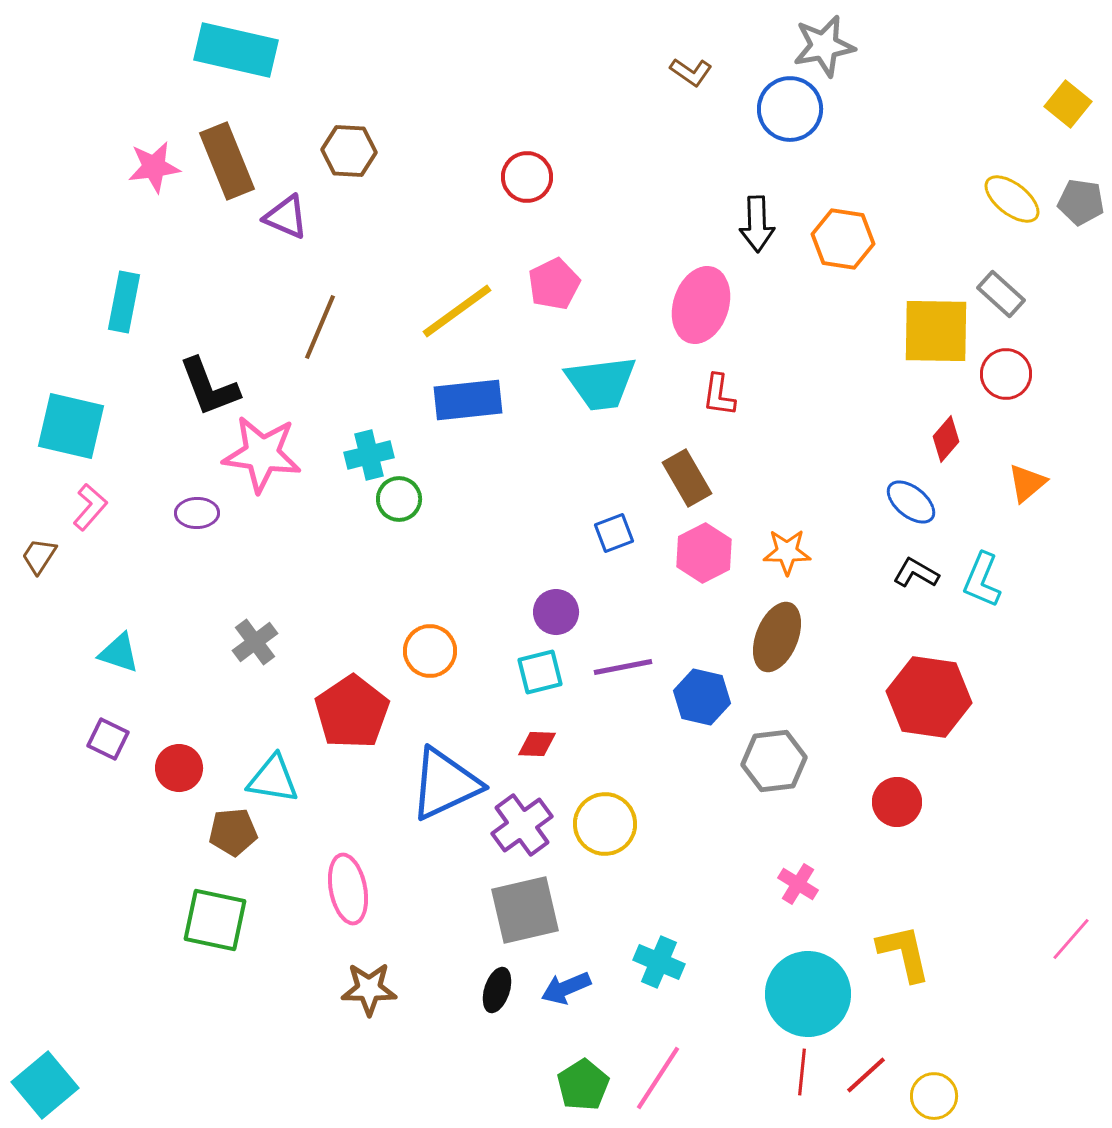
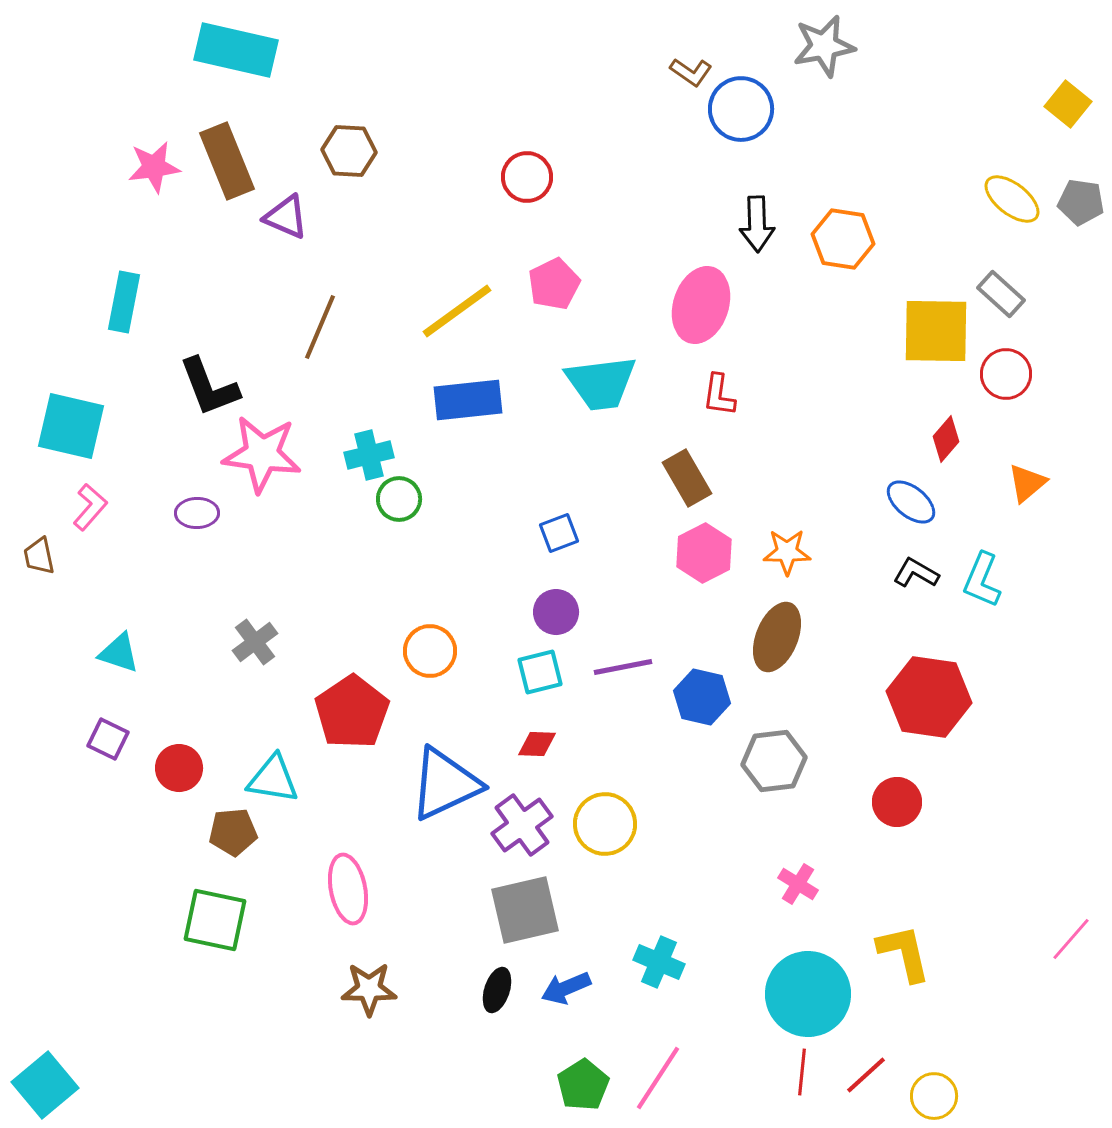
blue circle at (790, 109): moved 49 px left
blue square at (614, 533): moved 55 px left
brown trapezoid at (39, 556): rotated 45 degrees counterclockwise
